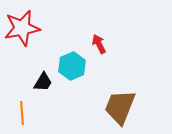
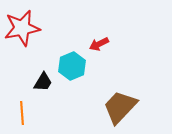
red arrow: rotated 90 degrees counterclockwise
brown trapezoid: rotated 21 degrees clockwise
